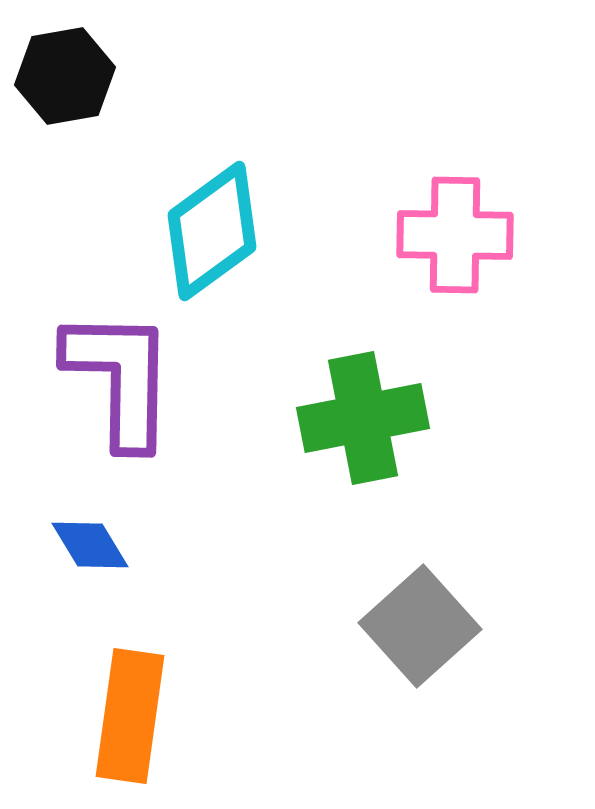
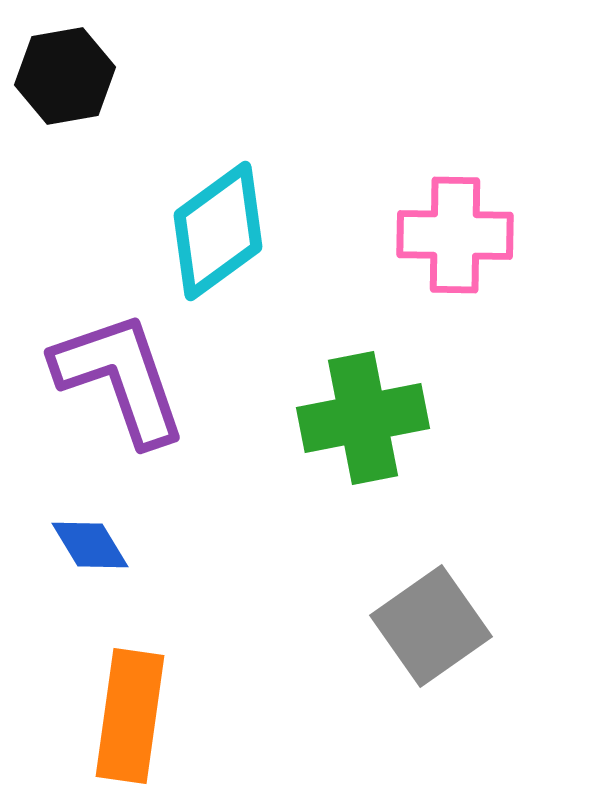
cyan diamond: moved 6 px right
purple L-shape: rotated 20 degrees counterclockwise
gray square: moved 11 px right; rotated 7 degrees clockwise
